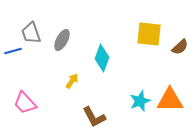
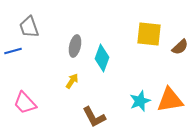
gray trapezoid: moved 2 px left, 6 px up
gray ellipse: moved 13 px right, 6 px down; rotated 15 degrees counterclockwise
orange triangle: rotated 8 degrees counterclockwise
